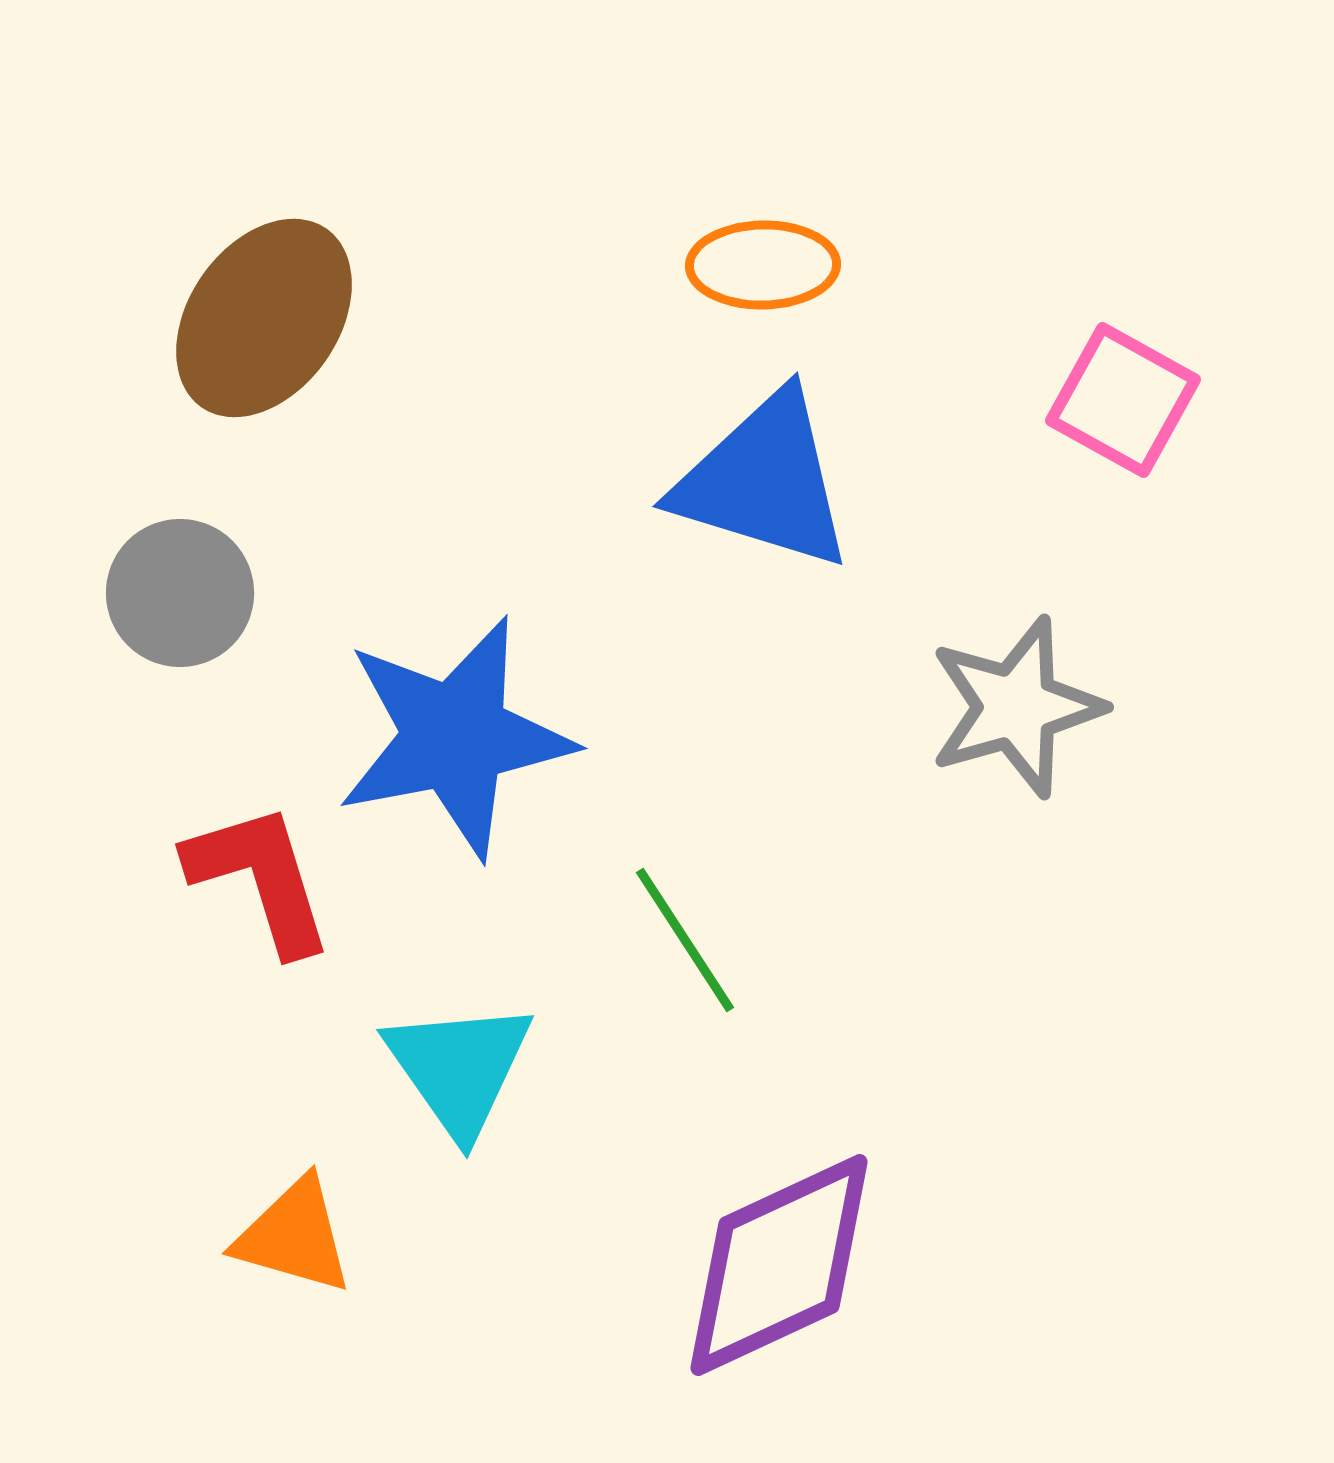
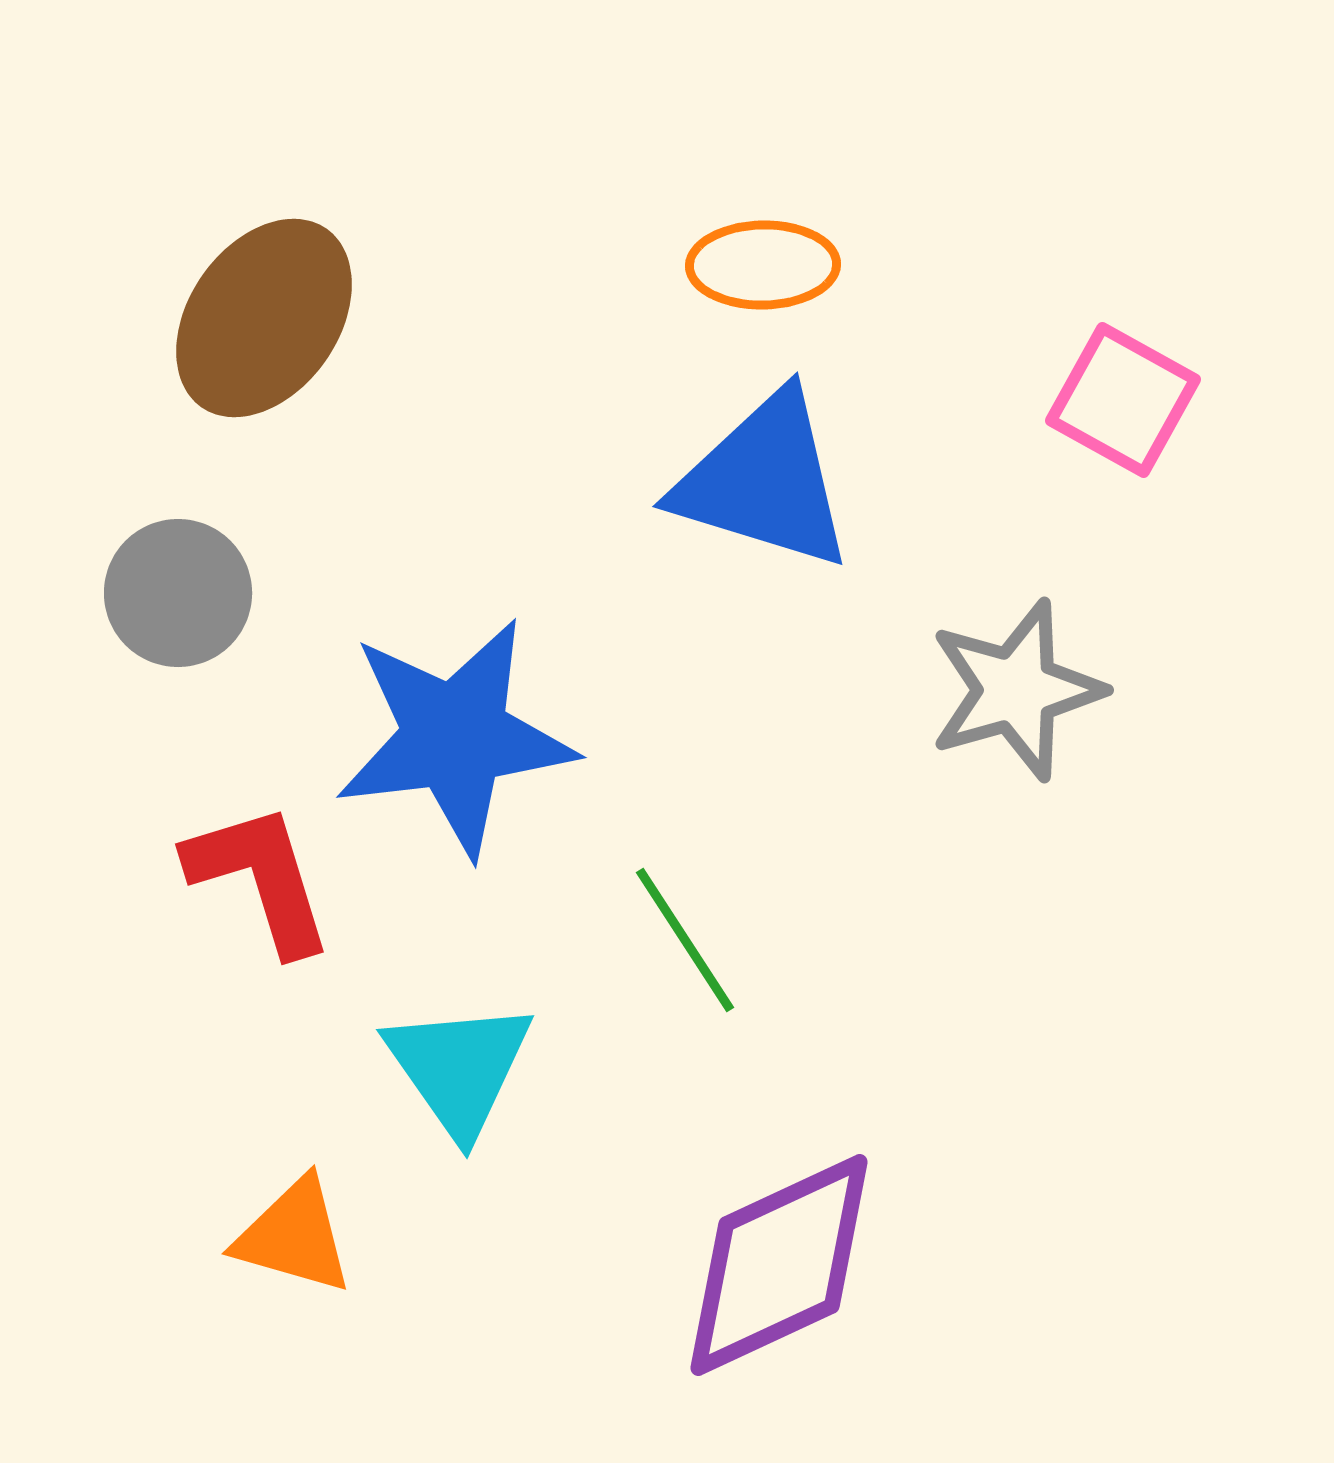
gray circle: moved 2 px left
gray star: moved 17 px up
blue star: rotated 4 degrees clockwise
